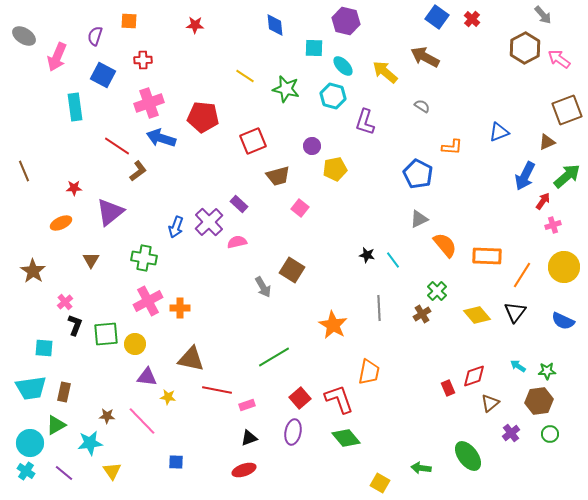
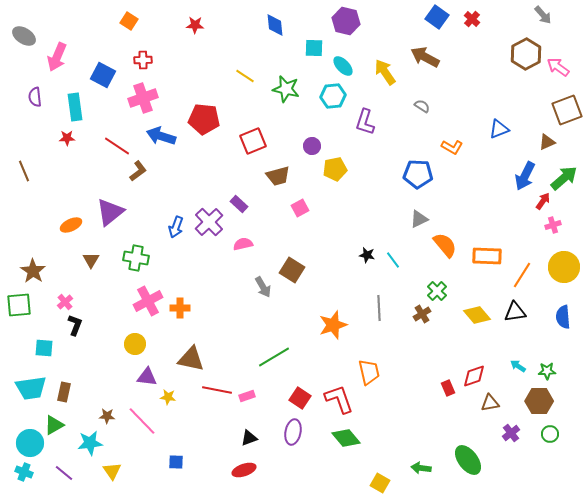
orange square at (129, 21): rotated 30 degrees clockwise
purple semicircle at (95, 36): moved 60 px left, 61 px down; rotated 24 degrees counterclockwise
brown hexagon at (525, 48): moved 1 px right, 6 px down
pink arrow at (559, 59): moved 1 px left, 8 px down
yellow arrow at (385, 72): rotated 16 degrees clockwise
cyan hexagon at (333, 96): rotated 20 degrees counterclockwise
pink cross at (149, 103): moved 6 px left, 5 px up
red pentagon at (203, 117): moved 1 px right, 2 px down
blue triangle at (499, 132): moved 3 px up
blue arrow at (161, 138): moved 2 px up
orange L-shape at (452, 147): rotated 25 degrees clockwise
blue pentagon at (418, 174): rotated 24 degrees counterclockwise
green arrow at (567, 176): moved 3 px left, 2 px down
red star at (74, 188): moved 7 px left, 50 px up
pink square at (300, 208): rotated 24 degrees clockwise
orange ellipse at (61, 223): moved 10 px right, 2 px down
pink semicircle at (237, 242): moved 6 px right, 2 px down
green cross at (144, 258): moved 8 px left
black triangle at (515, 312): rotated 45 degrees clockwise
blue semicircle at (563, 321): moved 4 px up; rotated 60 degrees clockwise
orange star at (333, 325): rotated 24 degrees clockwise
green square at (106, 334): moved 87 px left, 29 px up
orange trapezoid at (369, 372): rotated 24 degrees counterclockwise
red square at (300, 398): rotated 15 degrees counterclockwise
brown hexagon at (539, 401): rotated 8 degrees clockwise
brown triangle at (490, 403): rotated 30 degrees clockwise
pink rectangle at (247, 405): moved 9 px up
green triangle at (56, 425): moved 2 px left
green ellipse at (468, 456): moved 4 px down
cyan cross at (26, 471): moved 2 px left, 1 px down; rotated 12 degrees counterclockwise
